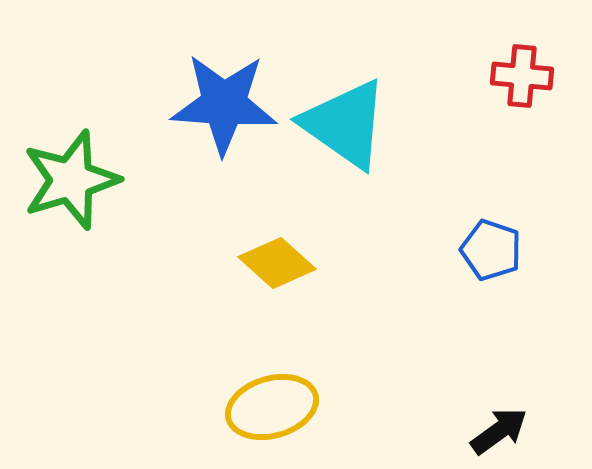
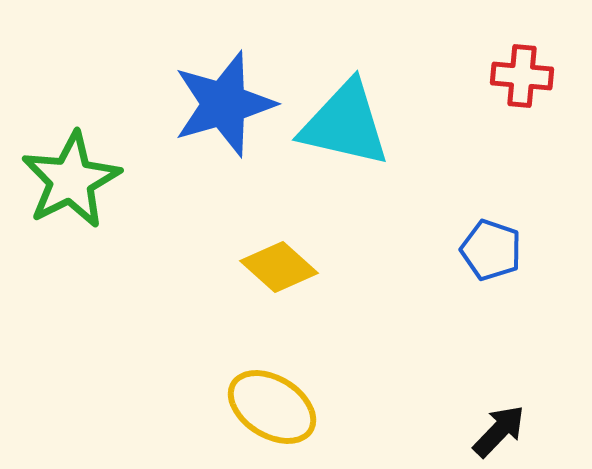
blue star: rotated 20 degrees counterclockwise
cyan triangle: rotated 22 degrees counterclockwise
green star: rotated 10 degrees counterclockwise
yellow diamond: moved 2 px right, 4 px down
yellow ellipse: rotated 48 degrees clockwise
black arrow: rotated 10 degrees counterclockwise
